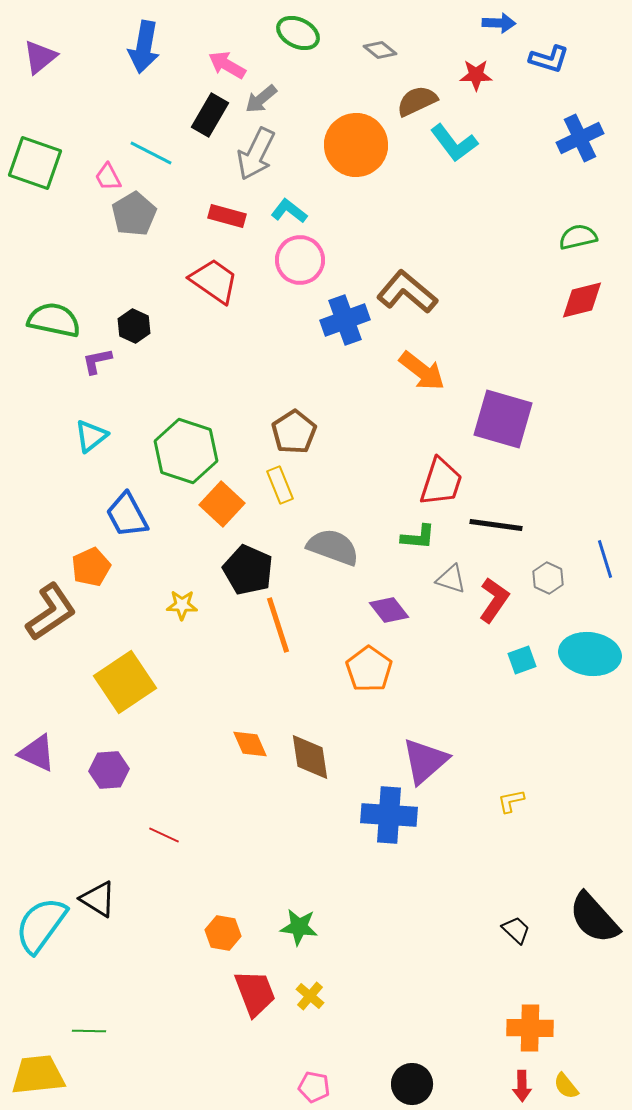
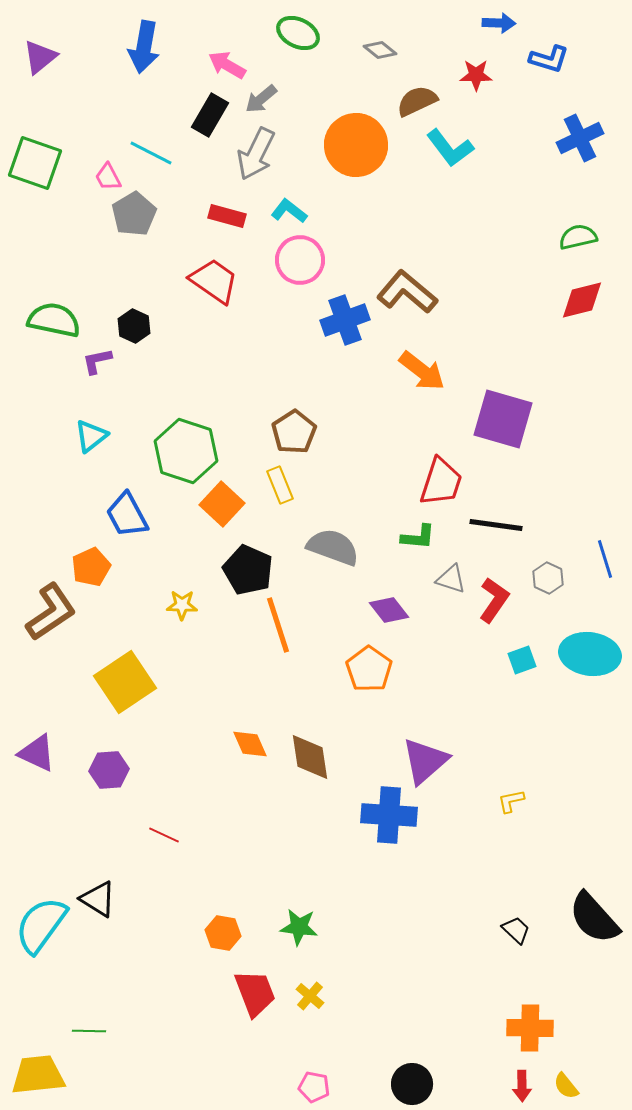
cyan L-shape at (454, 143): moved 4 px left, 5 px down
